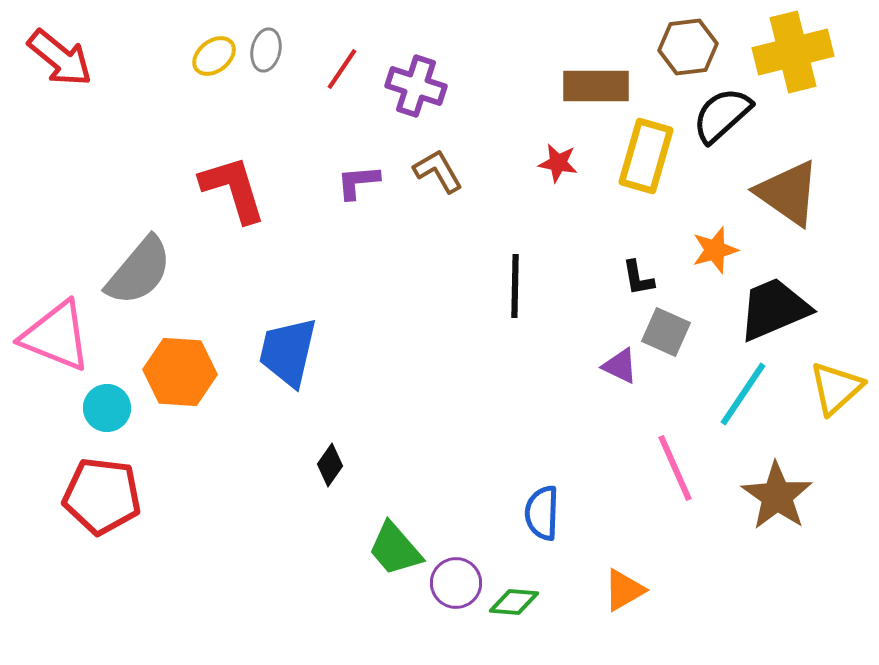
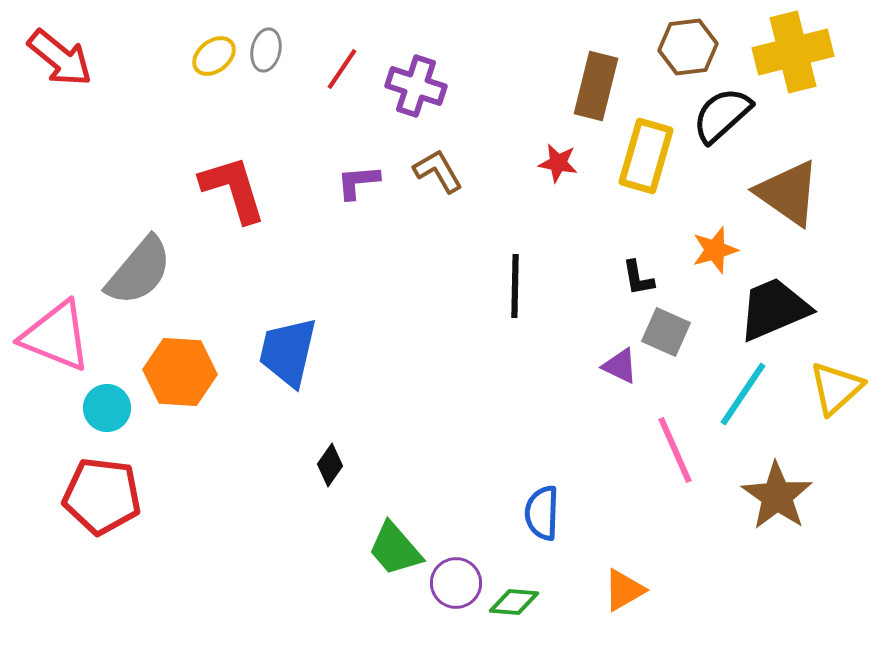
brown rectangle: rotated 76 degrees counterclockwise
pink line: moved 18 px up
